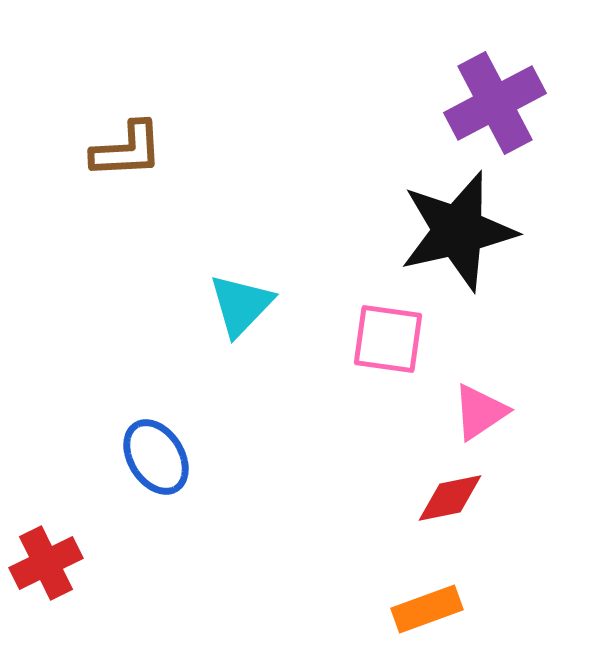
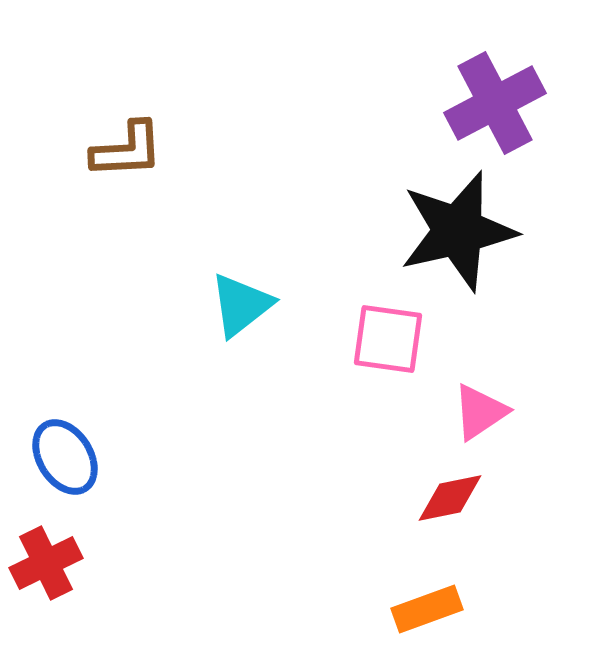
cyan triangle: rotated 8 degrees clockwise
blue ellipse: moved 91 px left
